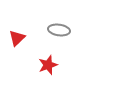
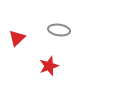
red star: moved 1 px right, 1 px down
